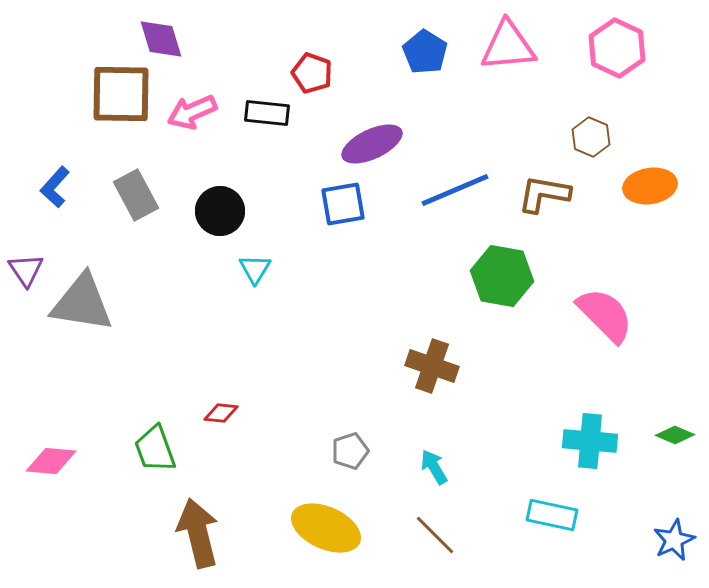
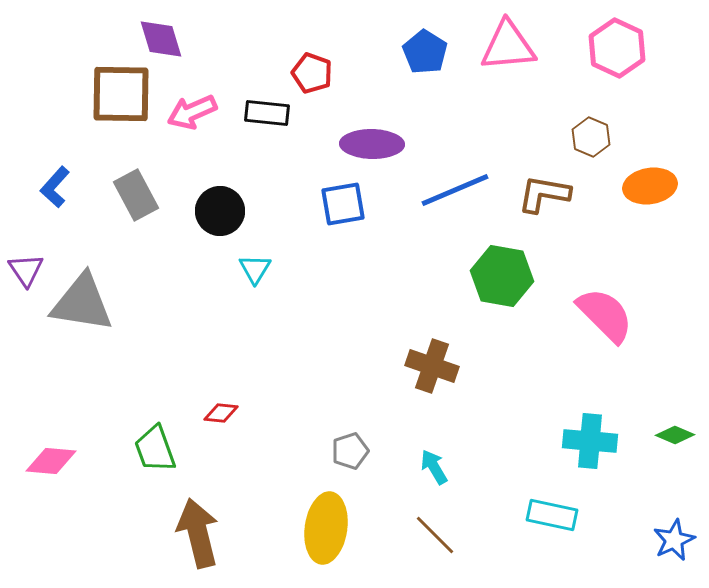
purple ellipse: rotated 26 degrees clockwise
yellow ellipse: rotated 74 degrees clockwise
